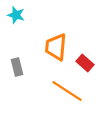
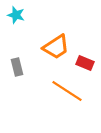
orange trapezoid: rotated 128 degrees counterclockwise
red rectangle: rotated 18 degrees counterclockwise
